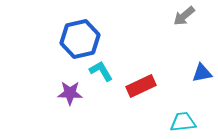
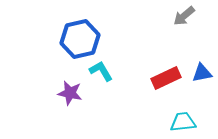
red rectangle: moved 25 px right, 8 px up
purple star: rotated 10 degrees clockwise
